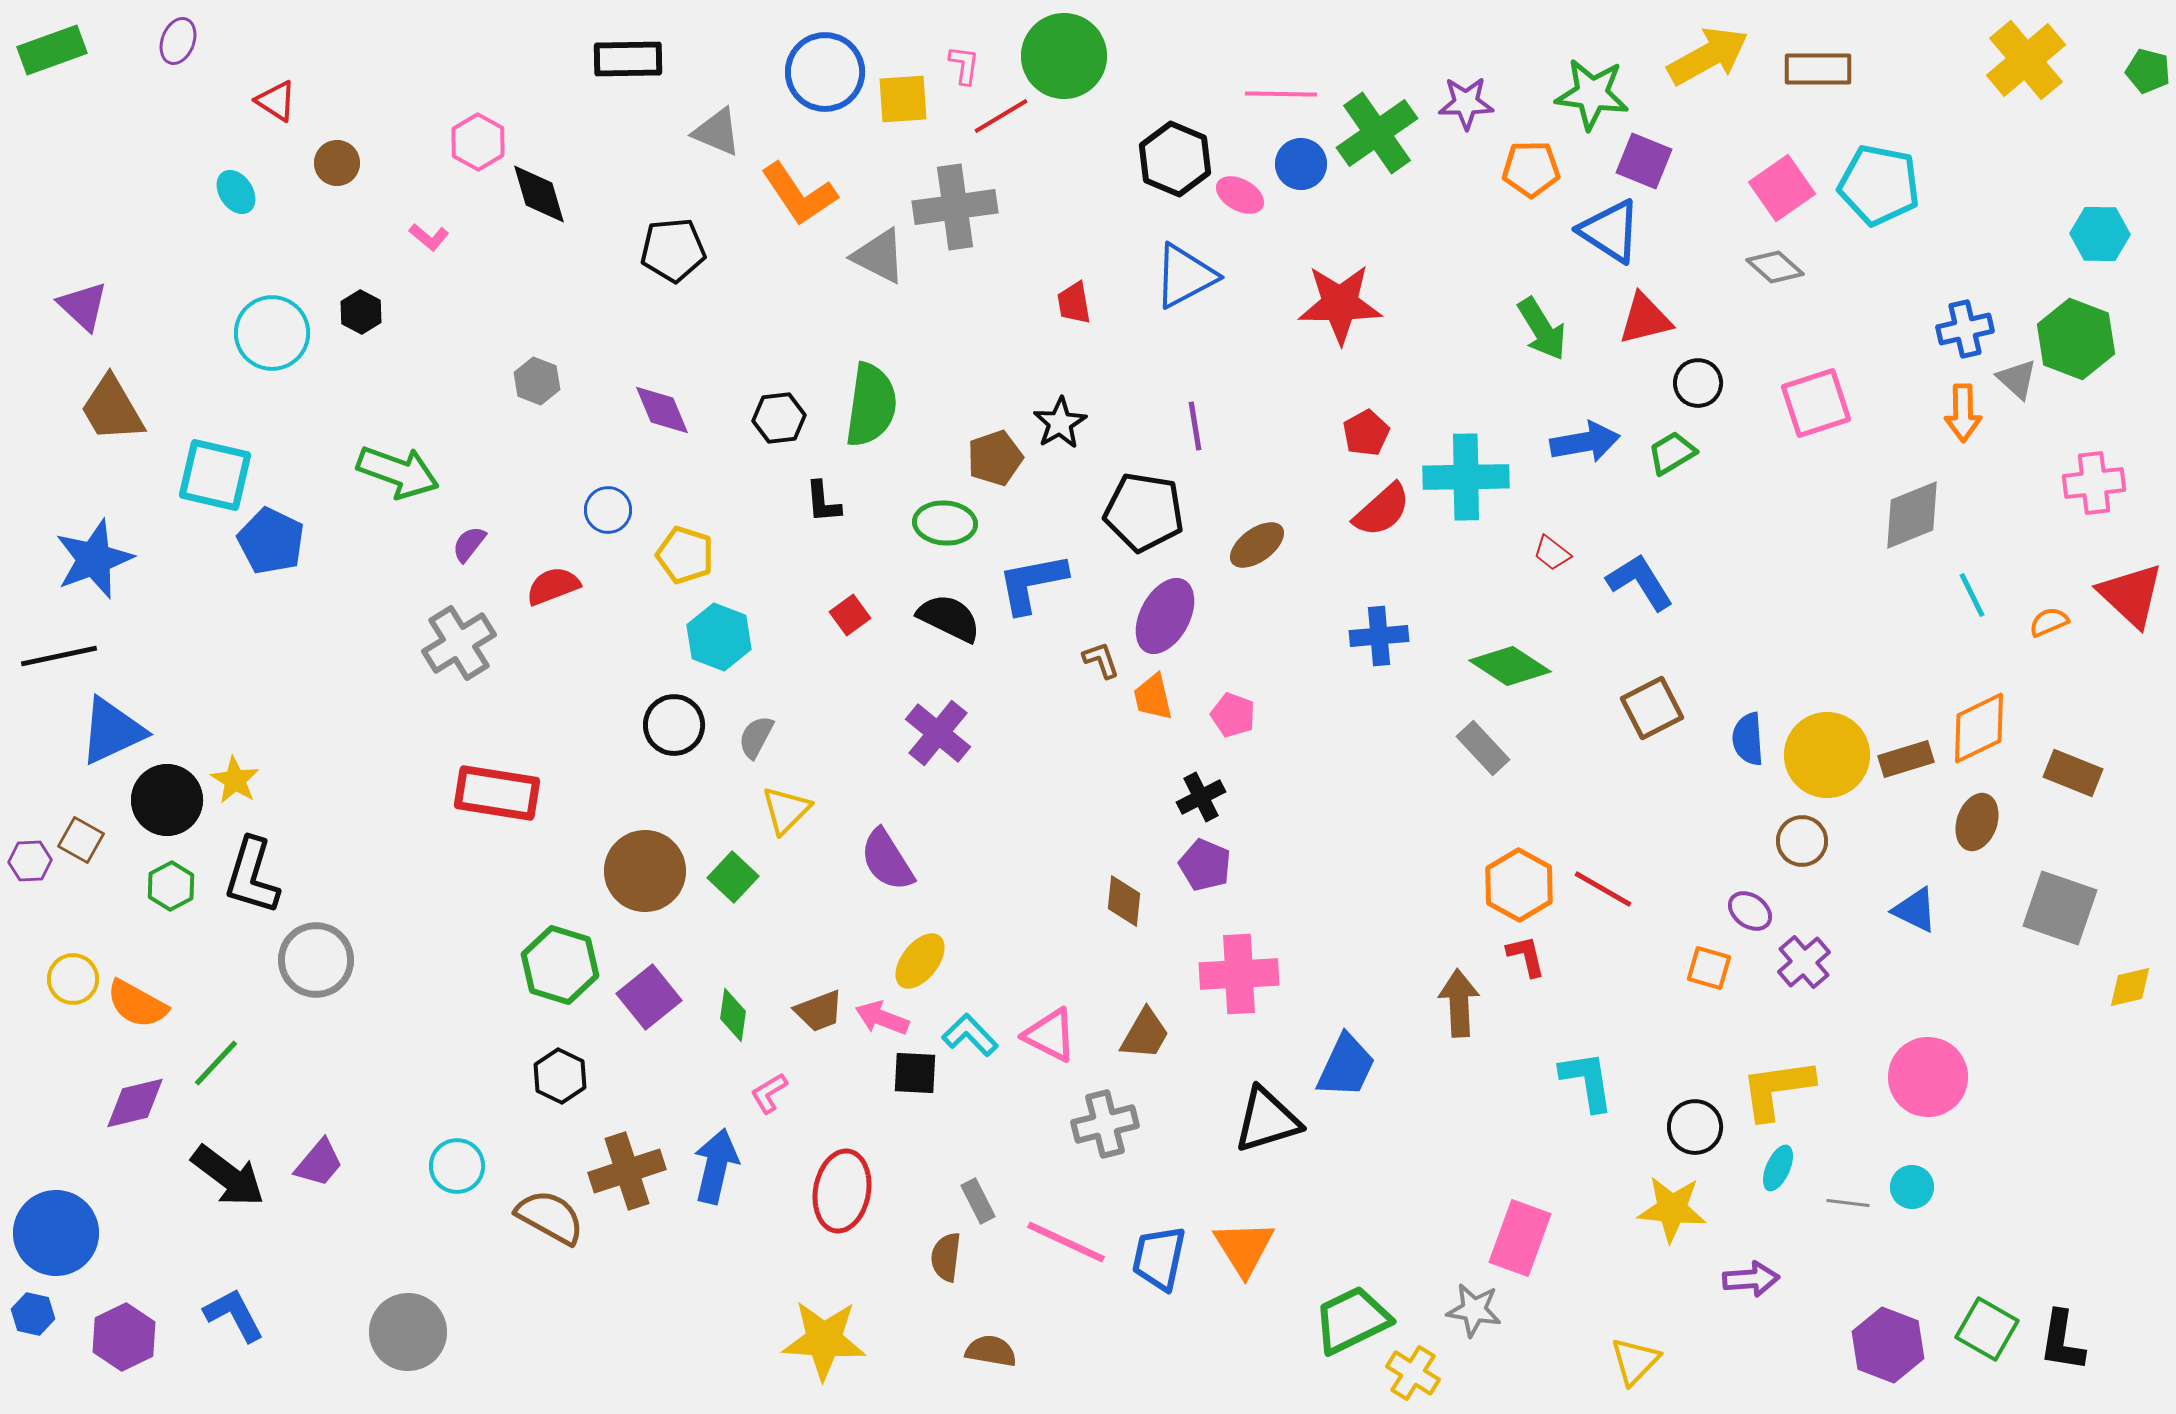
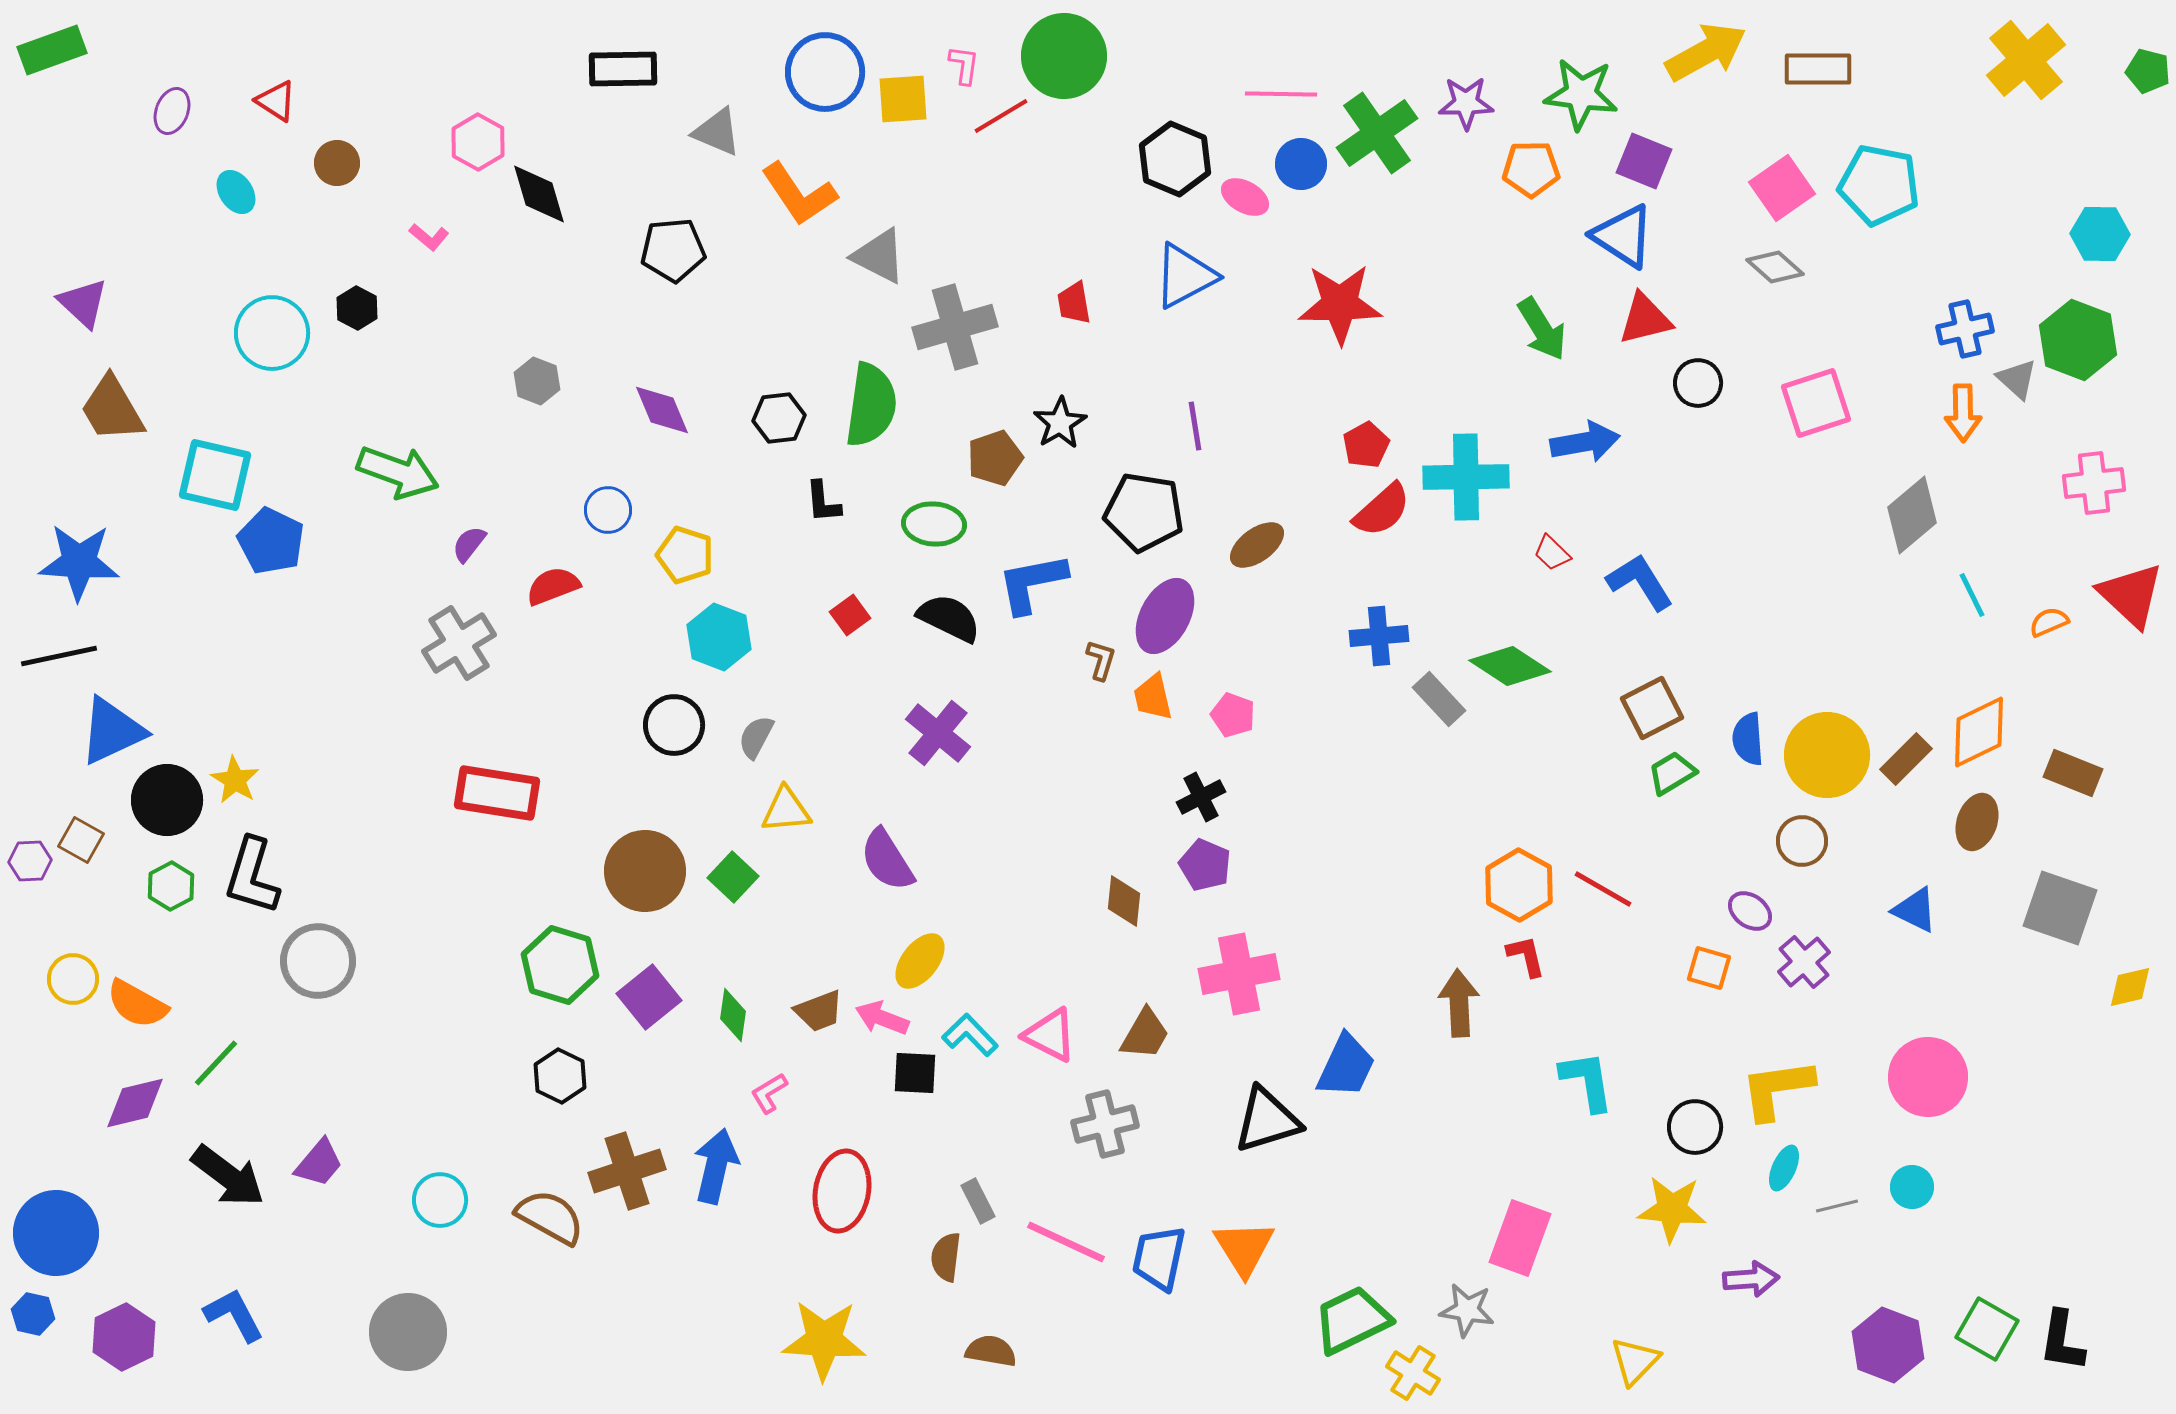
purple ellipse at (178, 41): moved 6 px left, 70 px down
yellow arrow at (1708, 56): moved 2 px left, 4 px up
black rectangle at (628, 59): moved 5 px left, 10 px down
green star at (1592, 94): moved 11 px left
pink ellipse at (1240, 195): moved 5 px right, 2 px down
gray cross at (955, 207): moved 120 px down; rotated 8 degrees counterclockwise
blue triangle at (1610, 231): moved 13 px right, 5 px down
purple triangle at (83, 306): moved 3 px up
black hexagon at (361, 312): moved 4 px left, 4 px up
green hexagon at (2076, 339): moved 2 px right, 1 px down
red pentagon at (1366, 433): moved 12 px down
green trapezoid at (1672, 453): moved 320 px down
gray diamond at (1912, 515): rotated 18 degrees counterclockwise
green ellipse at (945, 523): moved 11 px left, 1 px down
red trapezoid at (1552, 553): rotated 6 degrees clockwise
blue star at (94, 559): moved 15 px left, 3 px down; rotated 24 degrees clockwise
brown L-shape at (1101, 660): rotated 36 degrees clockwise
orange diamond at (1979, 728): moved 4 px down
gray rectangle at (1483, 748): moved 44 px left, 49 px up
brown rectangle at (1906, 759): rotated 28 degrees counterclockwise
yellow triangle at (786, 810): rotated 40 degrees clockwise
gray circle at (316, 960): moved 2 px right, 1 px down
pink cross at (1239, 974): rotated 8 degrees counterclockwise
cyan circle at (457, 1166): moved 17 px left, 34 px down
cyan ellipse at (1778, 1168): moved 6 px right
gray line at (1848, 1203): moved 11 px left, 3 px down; rotated 21 degrees counterclockwise
gray star at (1474, 1310): moved 7 px left
